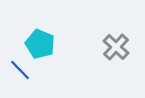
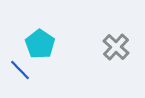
cyan pentagon: rotated 12 degrees clockwise
